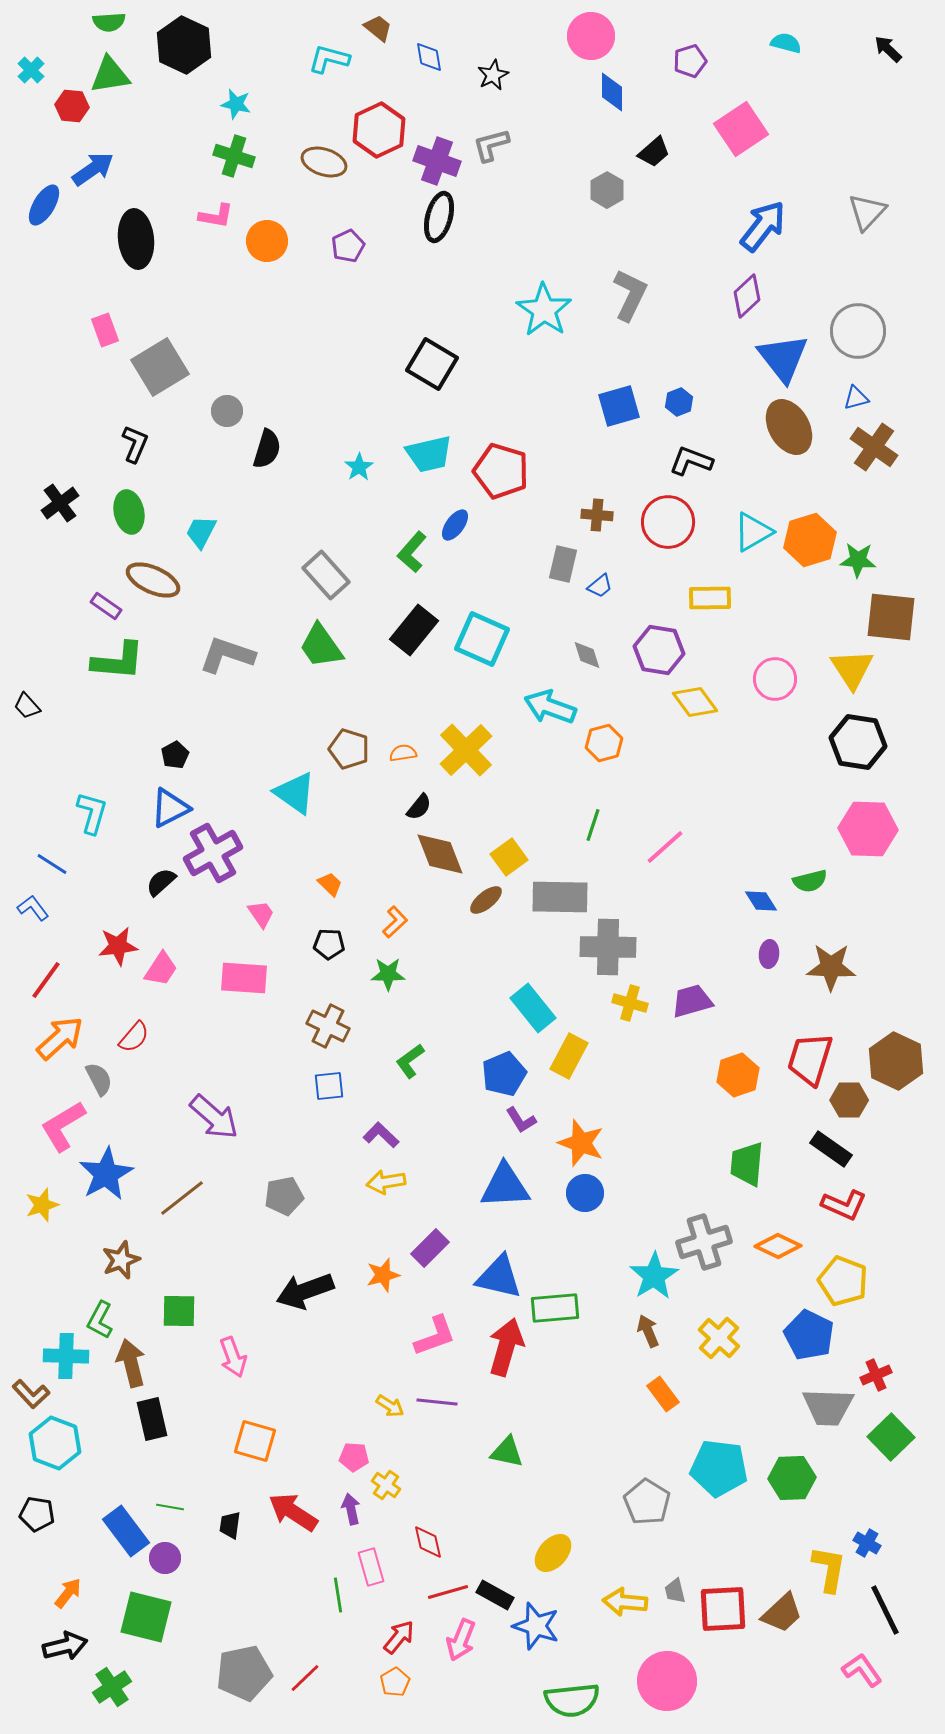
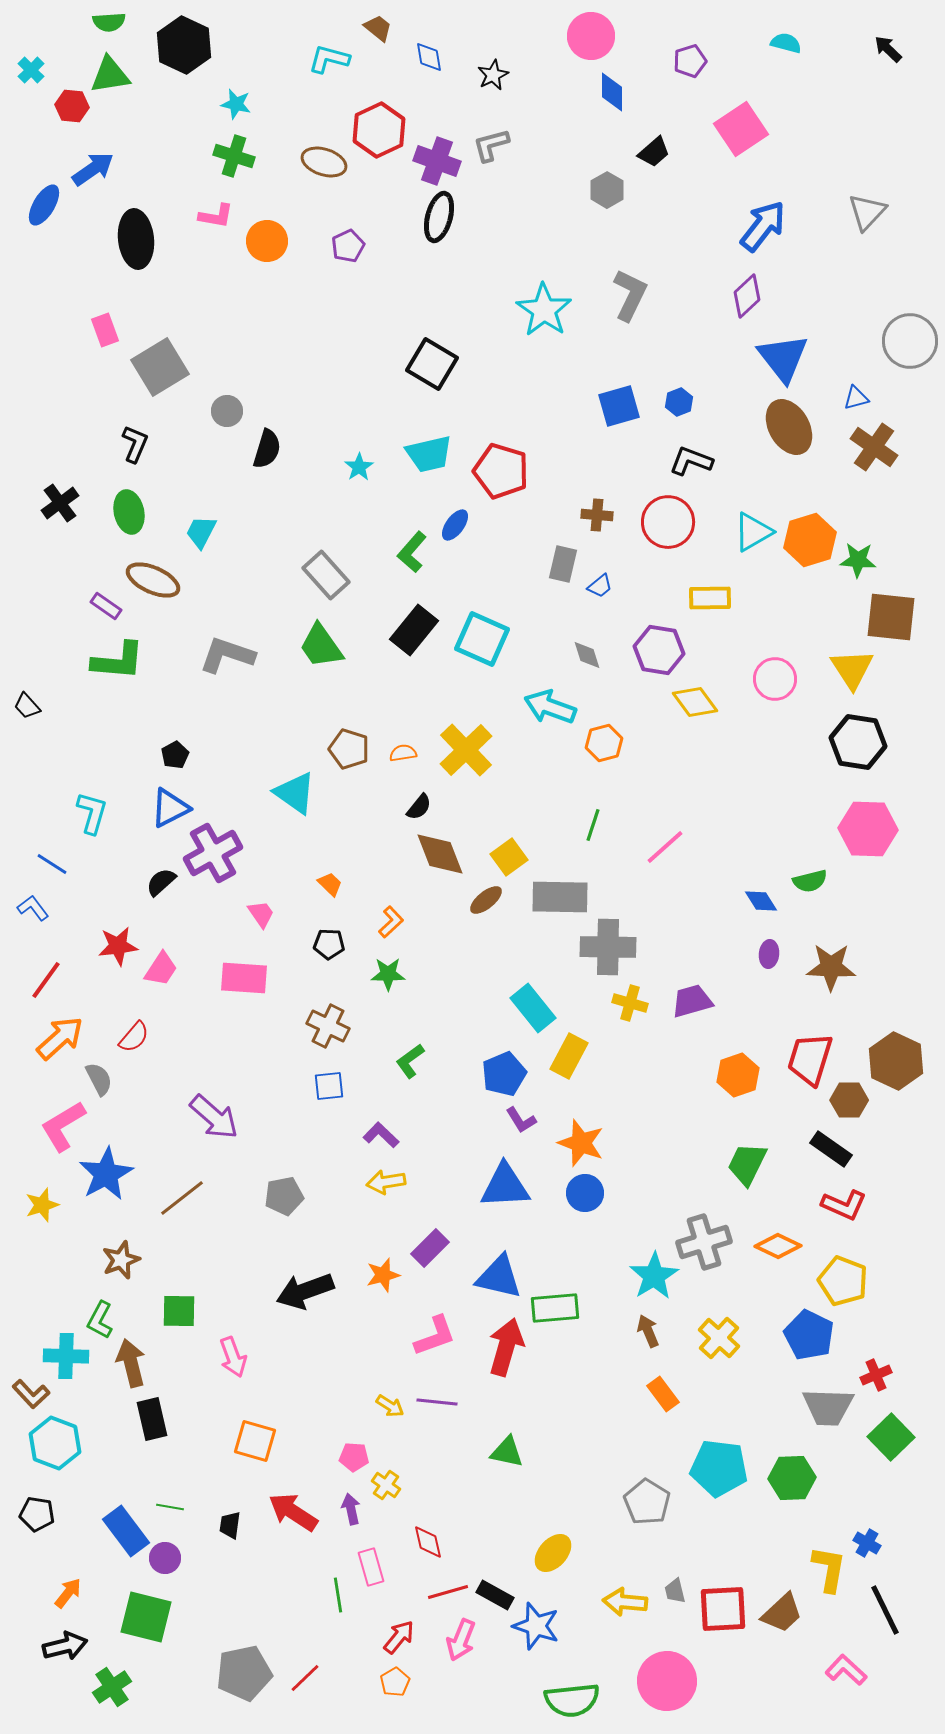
gray circle at (858, 331): moved 52 px right, 10 px down
orange L-shape at (395, 922): moved 4 px left
green trapezoid at (747, 1164): rotated 21 degrees clockwise
pink L-shape at (862, 1670): moved 16 px left; rotated 12 degrees counterclockwise
